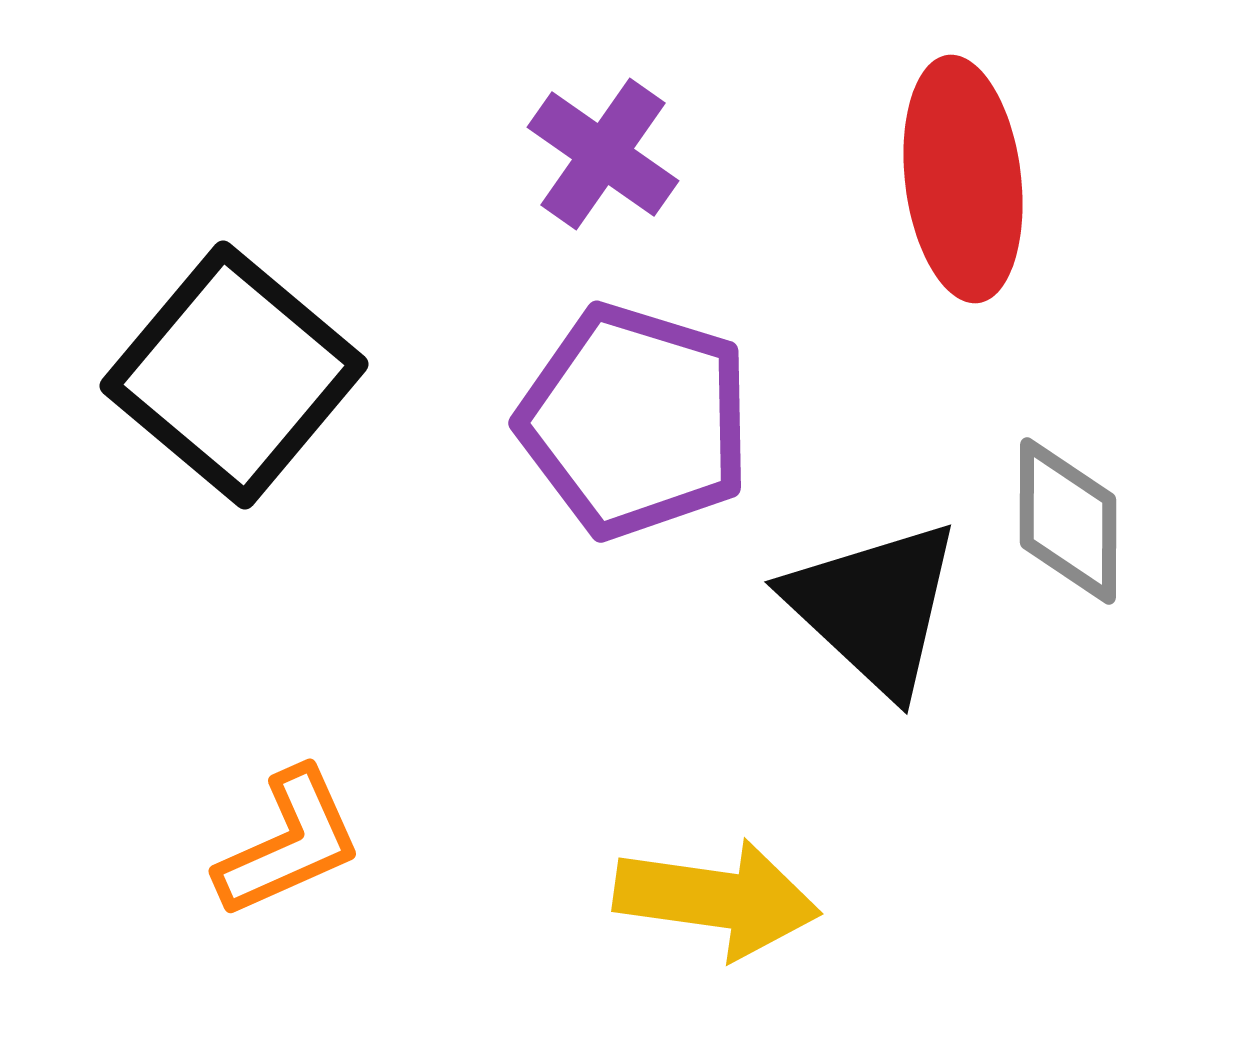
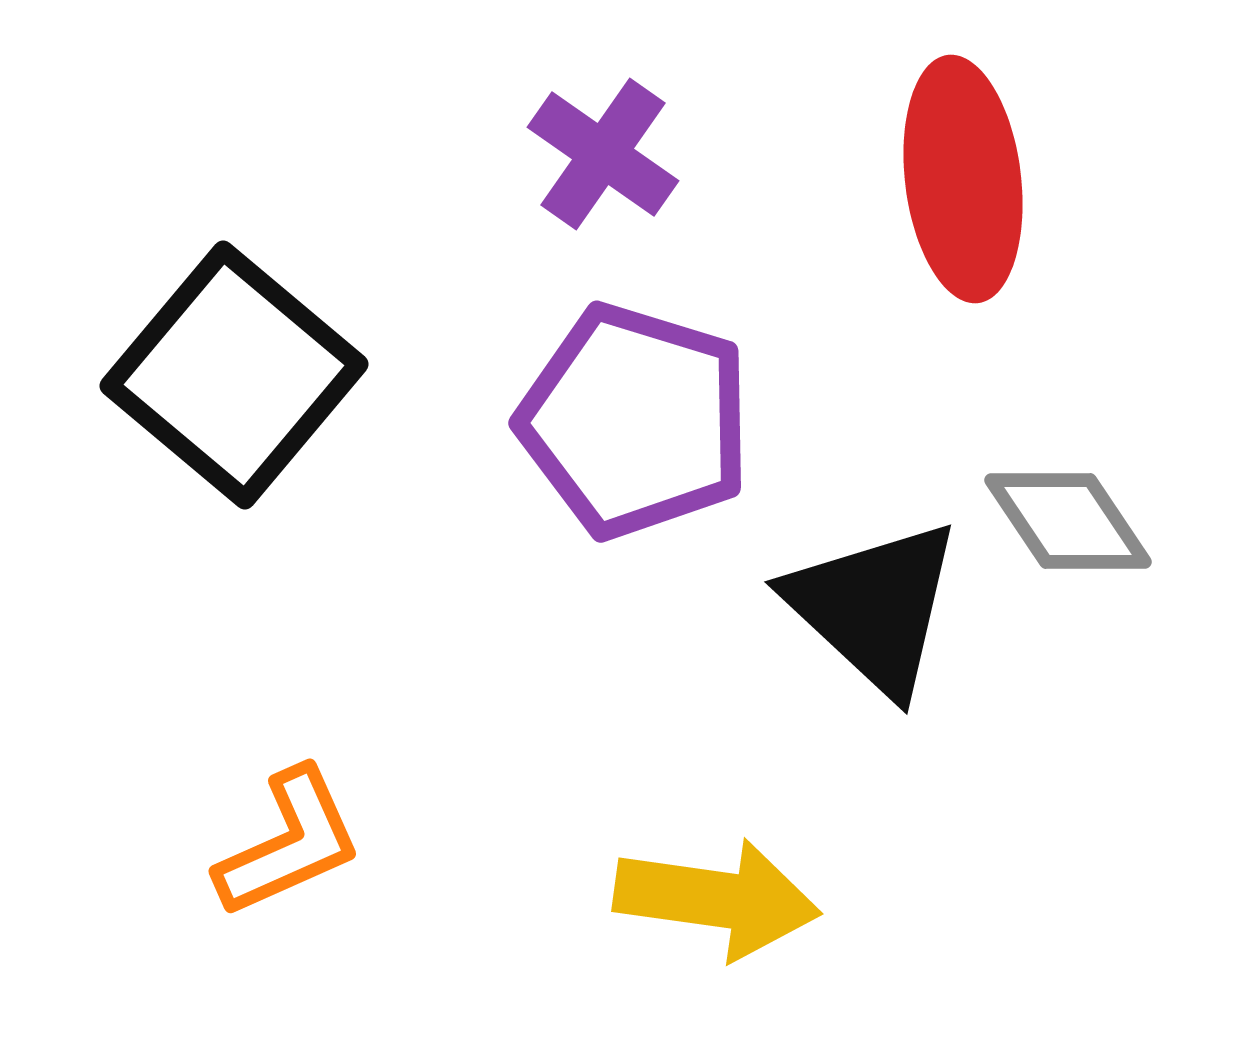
gray diamond: rotated 34 degrees counterclockwise
